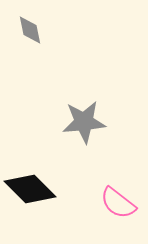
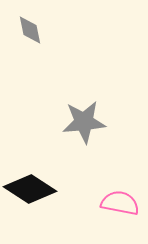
black diamond: rotated 12 degrees counterclockwise
pink semicircle: moved 2 px right; rotated 153 degrees clockwise
